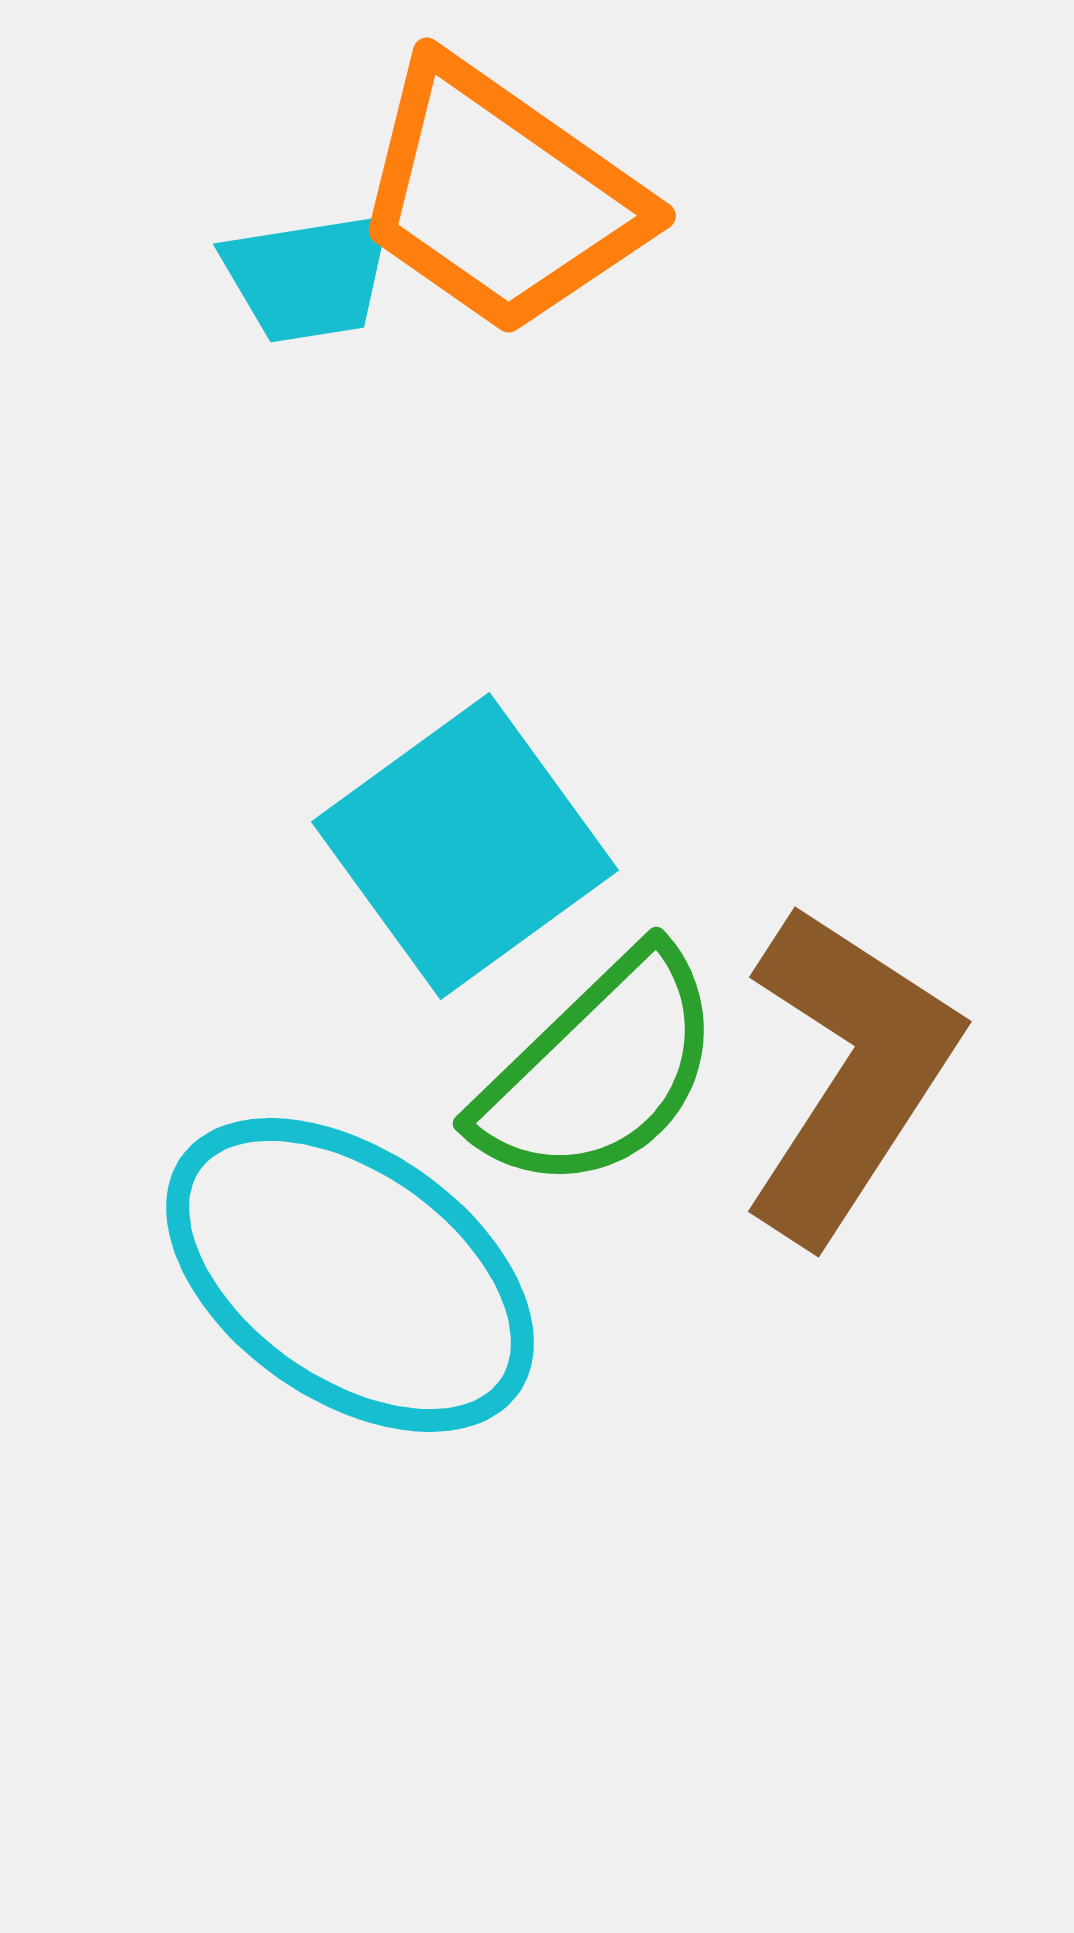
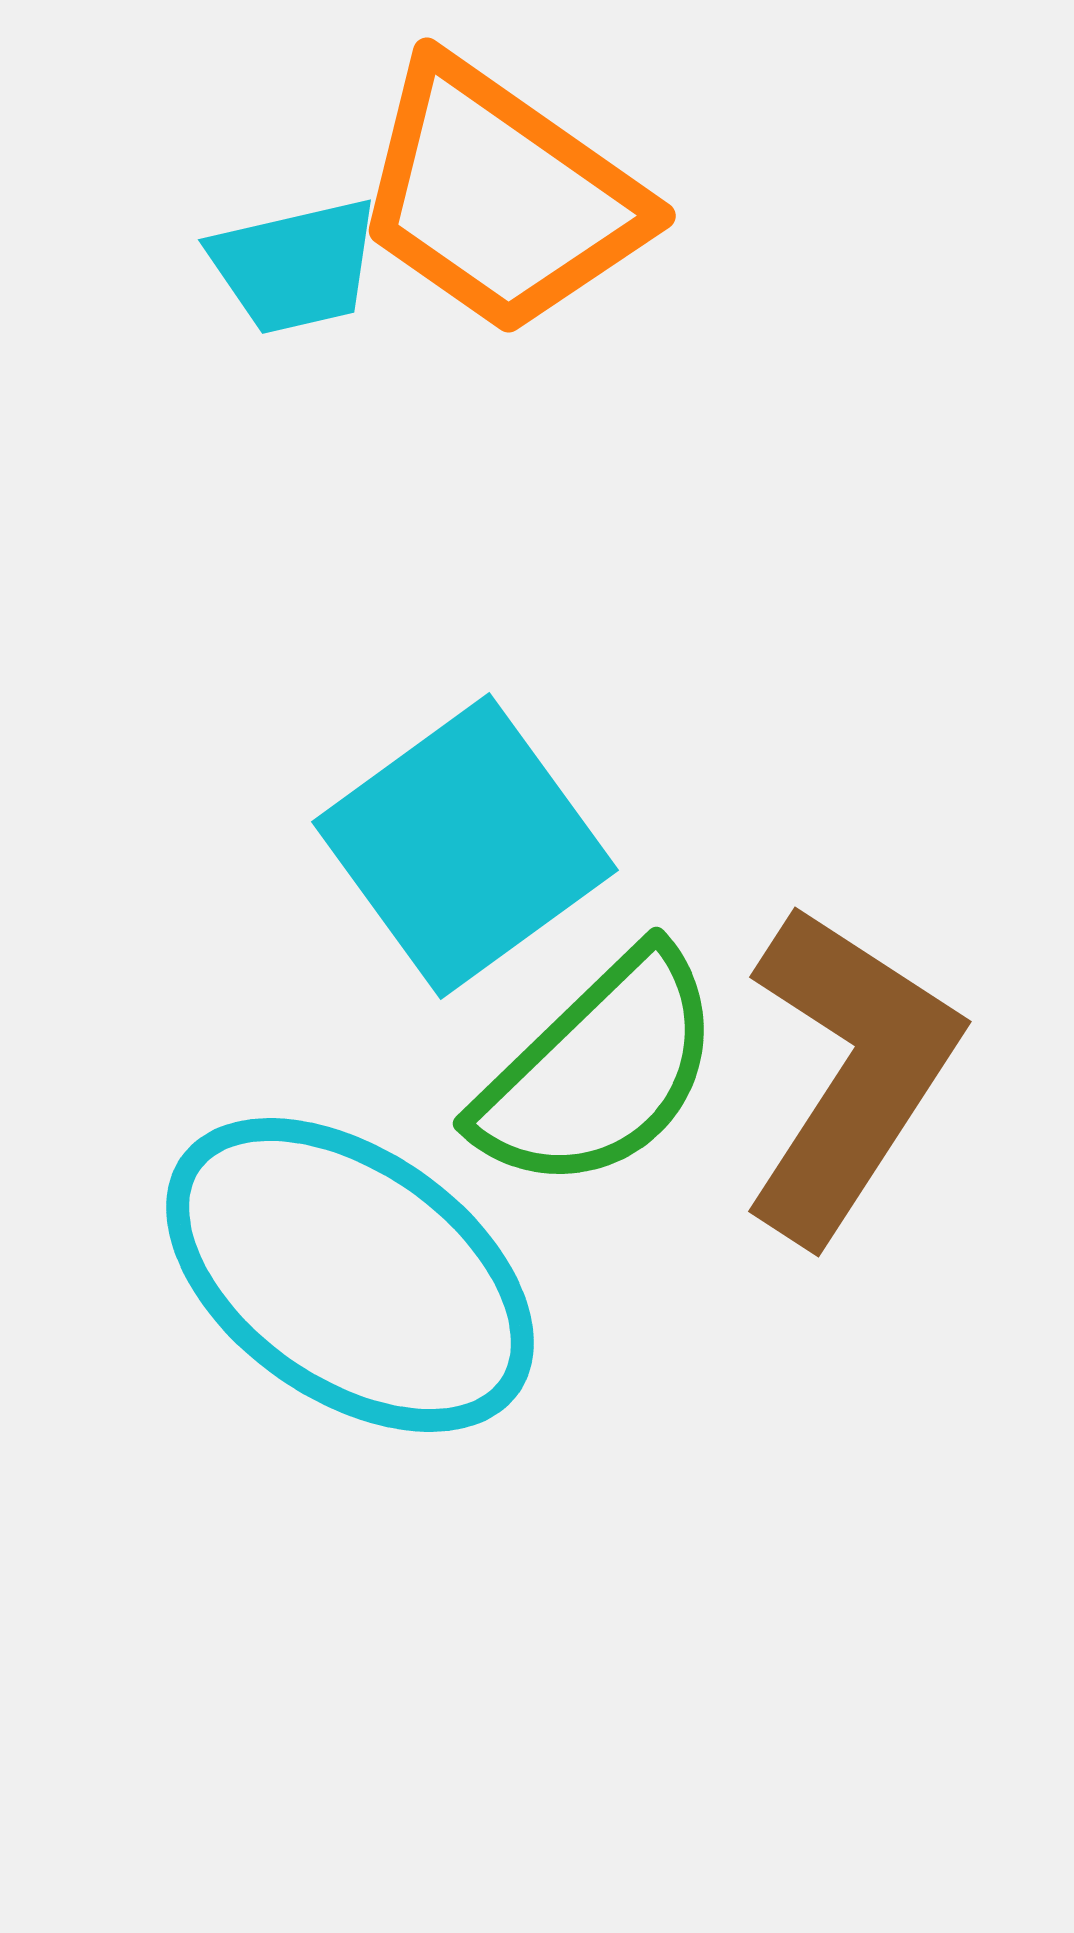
cyan trapezoid: moved 13 px left, 11 px up; rotated 4 degrees counterclockwise
